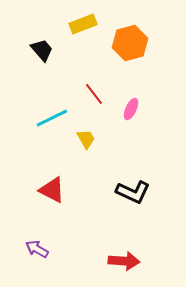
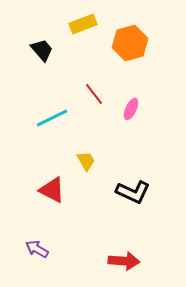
yellow trapezoid: moved 22 px down
